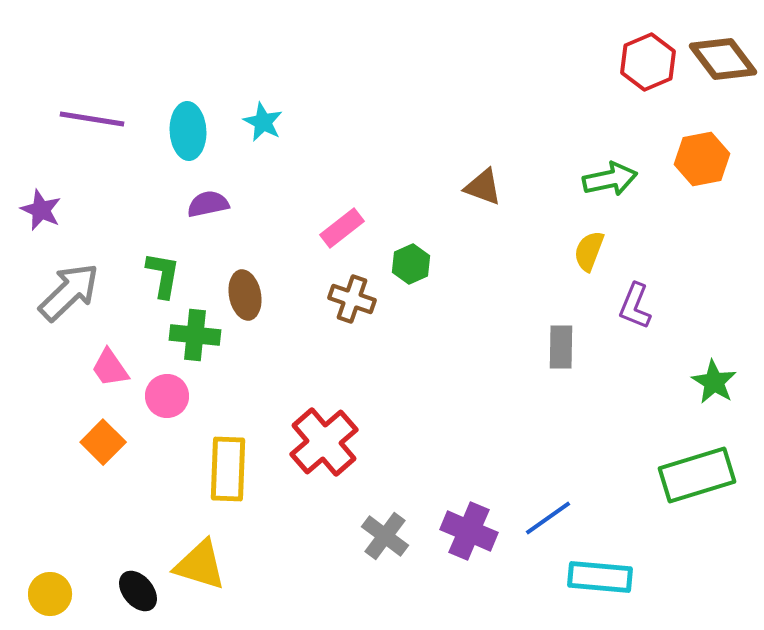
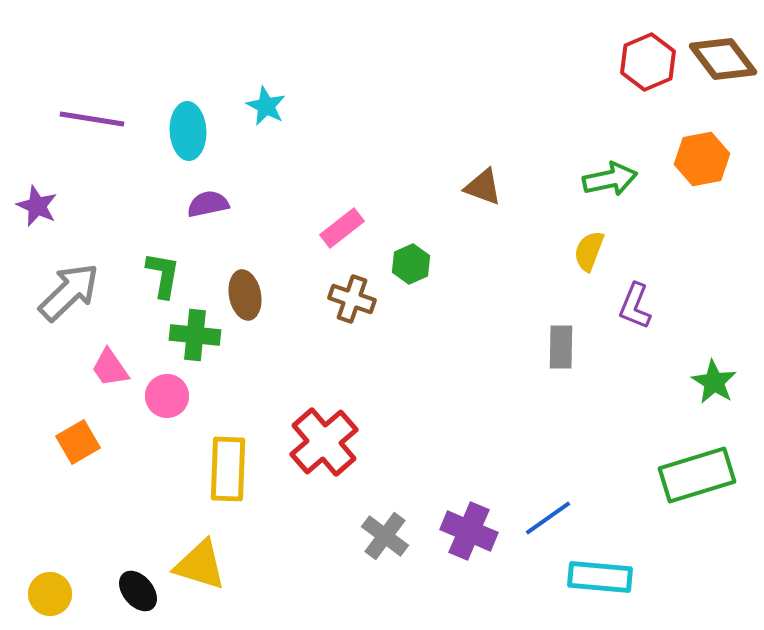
cyan star: moved 3 px right, 16 px up
purple star: moved 4 px left, 4 px up
orange square: moved 25 px left; rotated 15 degrees clockwise
